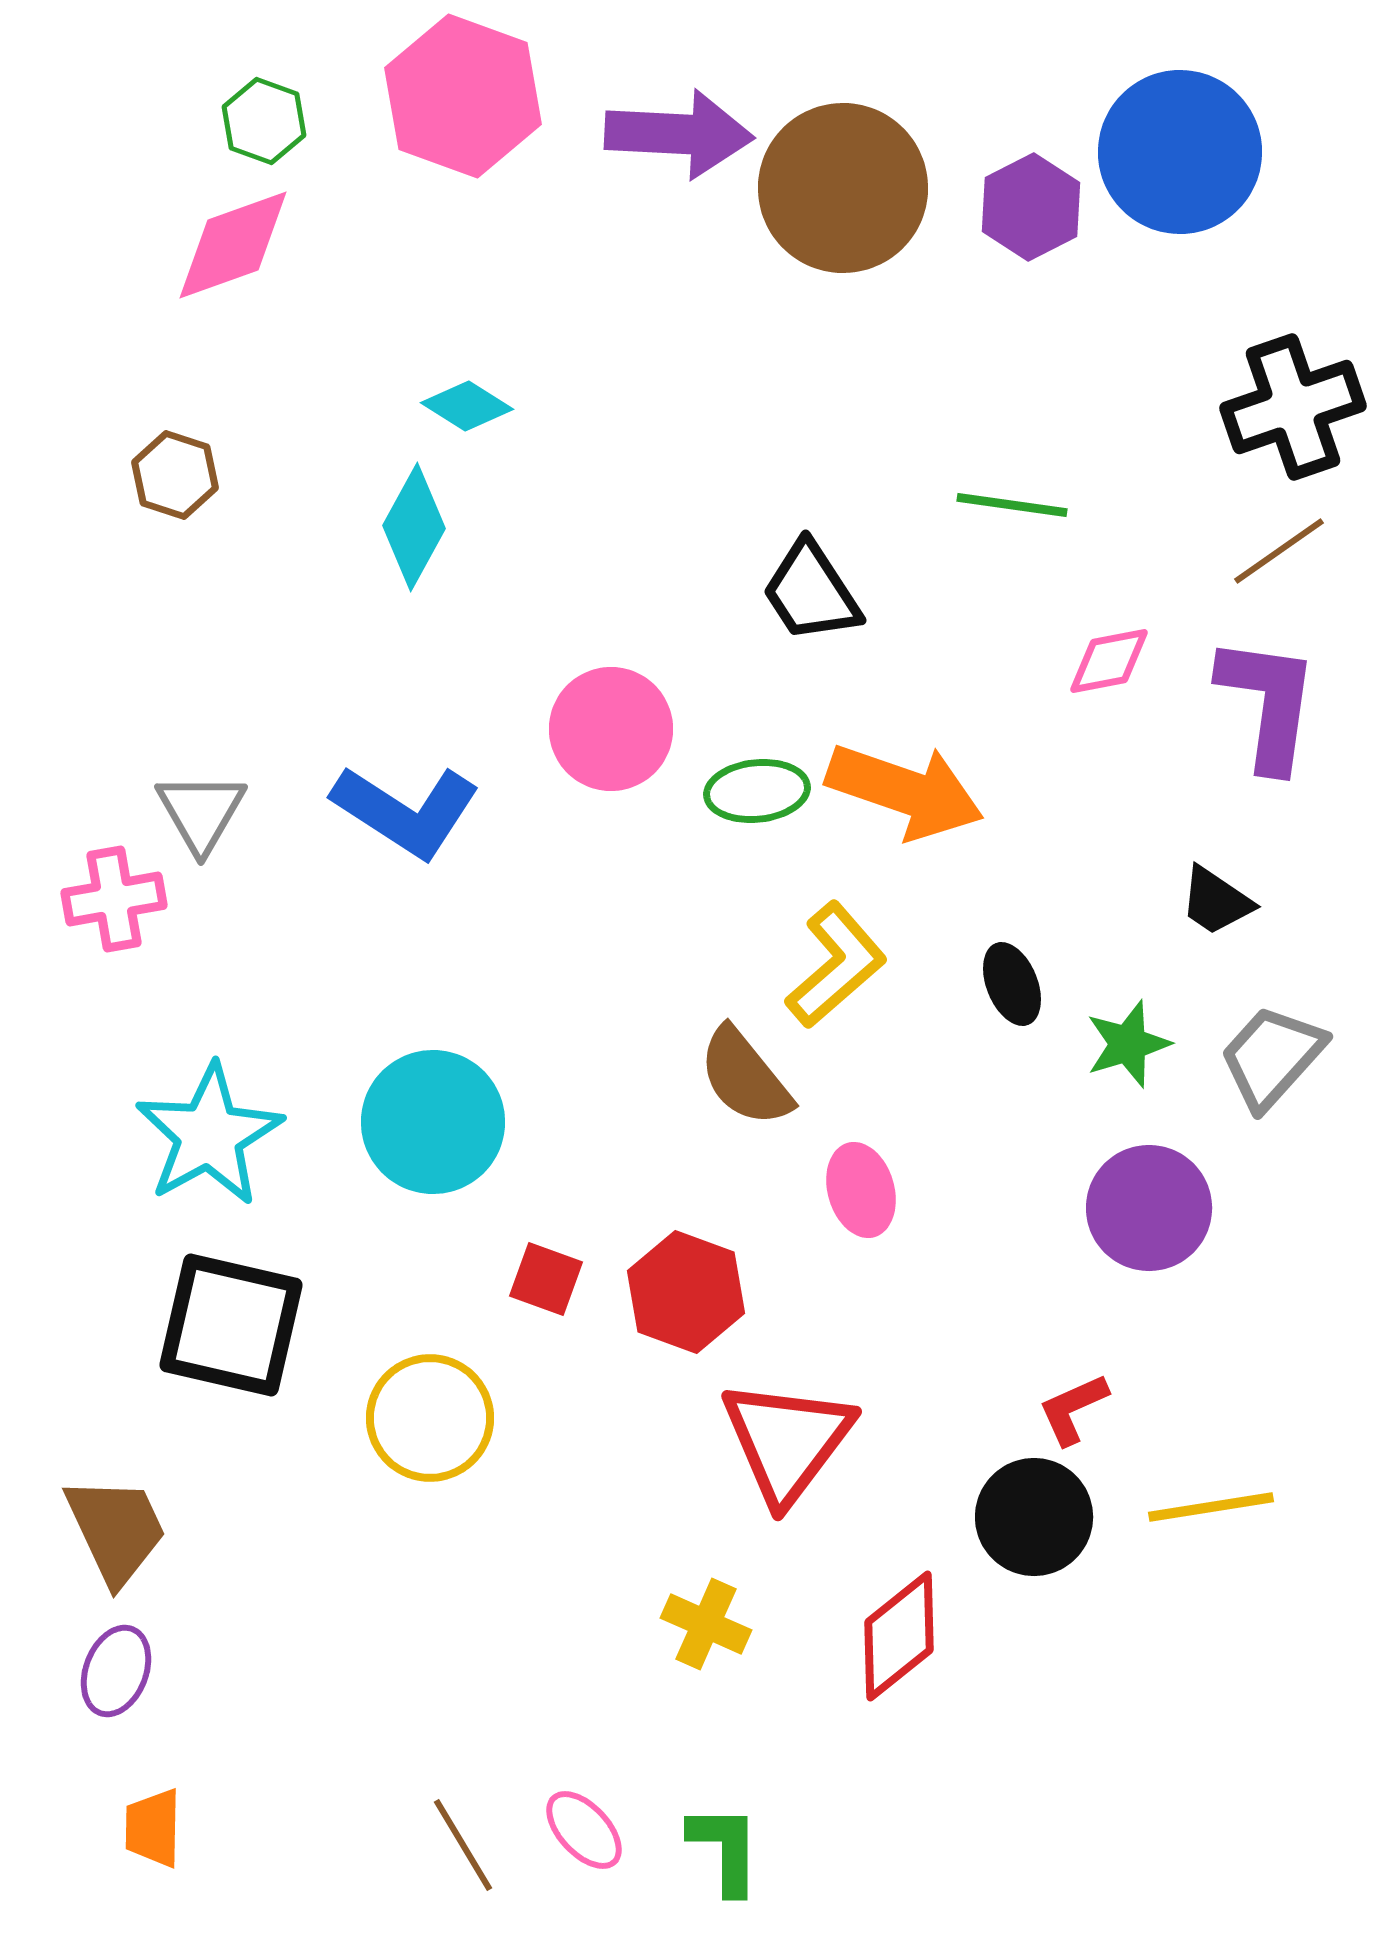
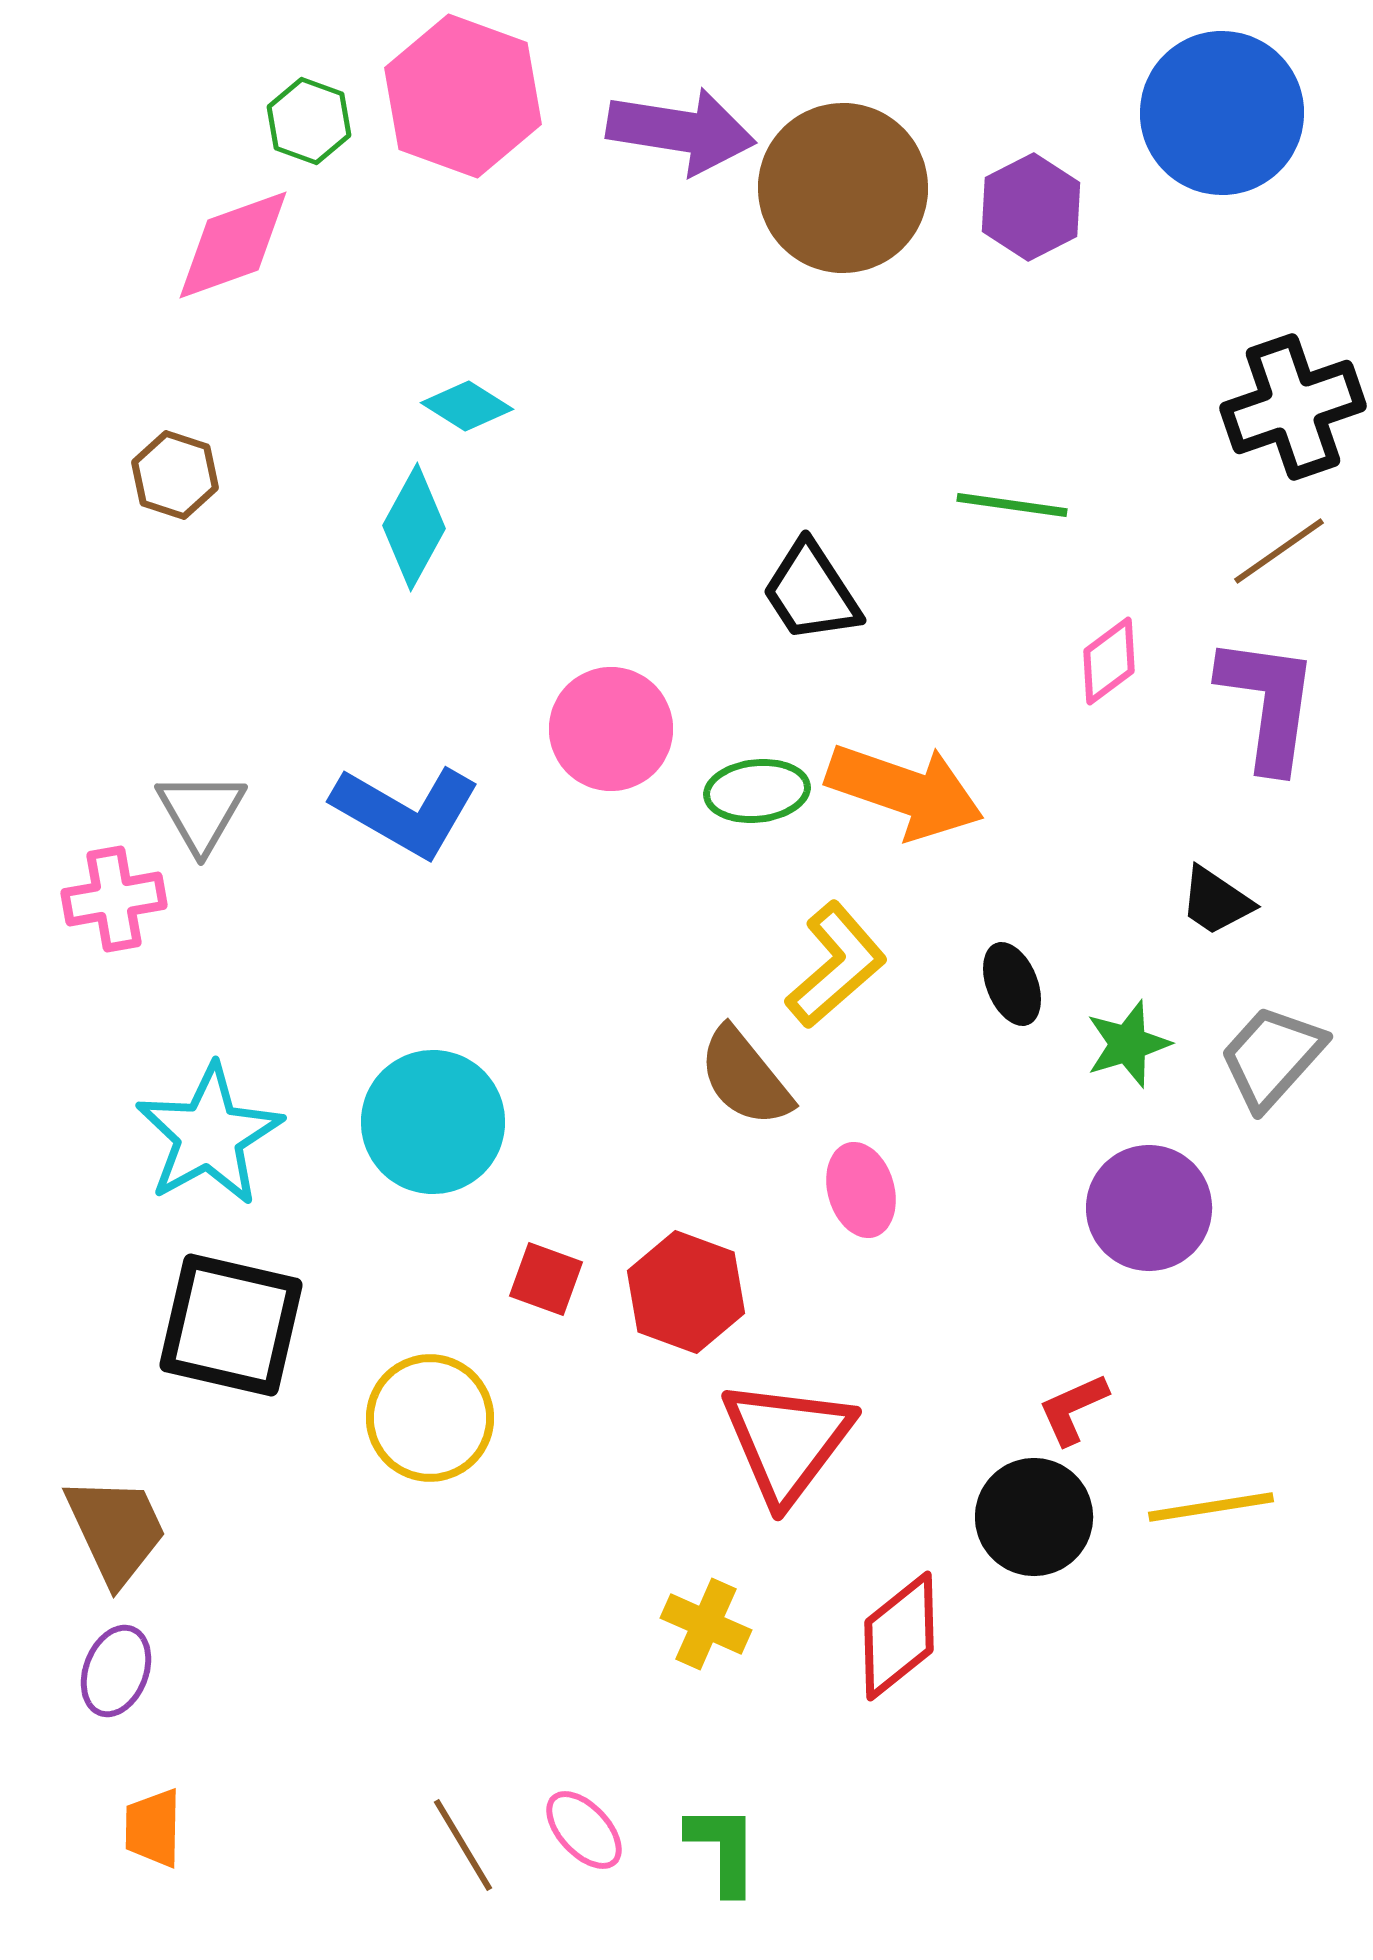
green hexagon at (264, 121): moved 45 px right
purple arrow at (679, 134): moved 2 px right, 3 px up; rotated 6 degrees clockwise
blue circle at (1180, 152): moved 42 px right, 39 px up
pink diamond at (1109, 661): rotated 26 degrees counterclockwise
blue L-shape at (406, 811): rotated 3 degrees counterclockwise
green L-shape at (725, 1849): moved 2 px left
